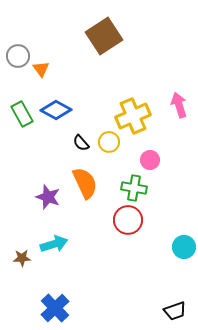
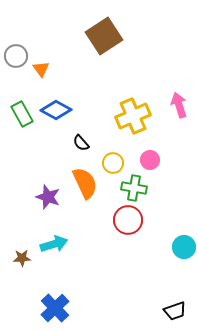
gray circle: moved 2 px left
yellow circle: moved 4 px right, 21 px down
